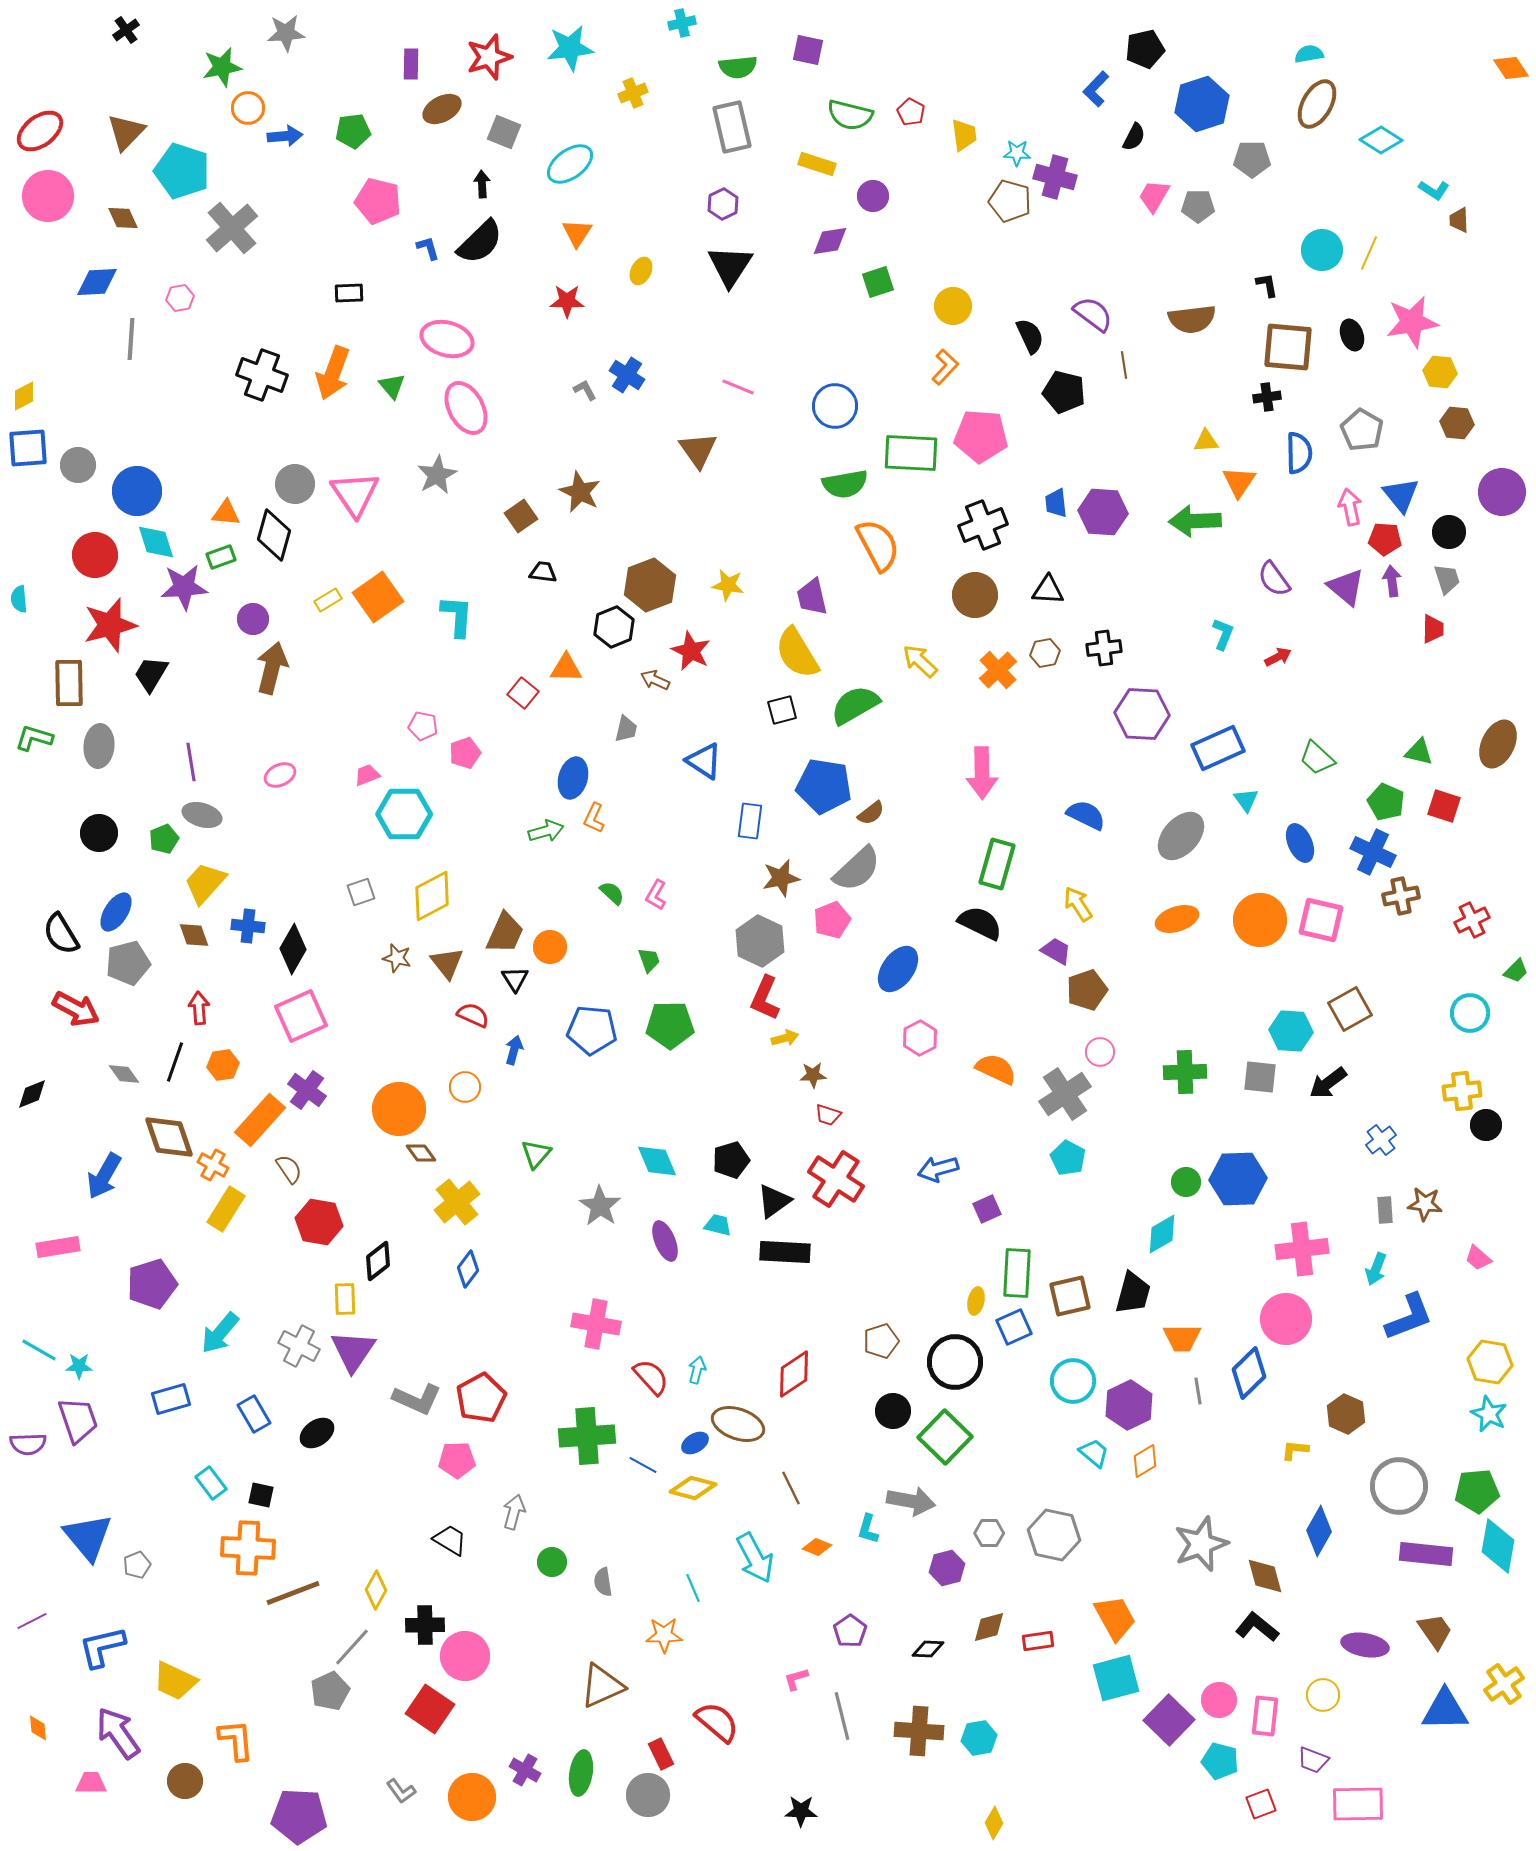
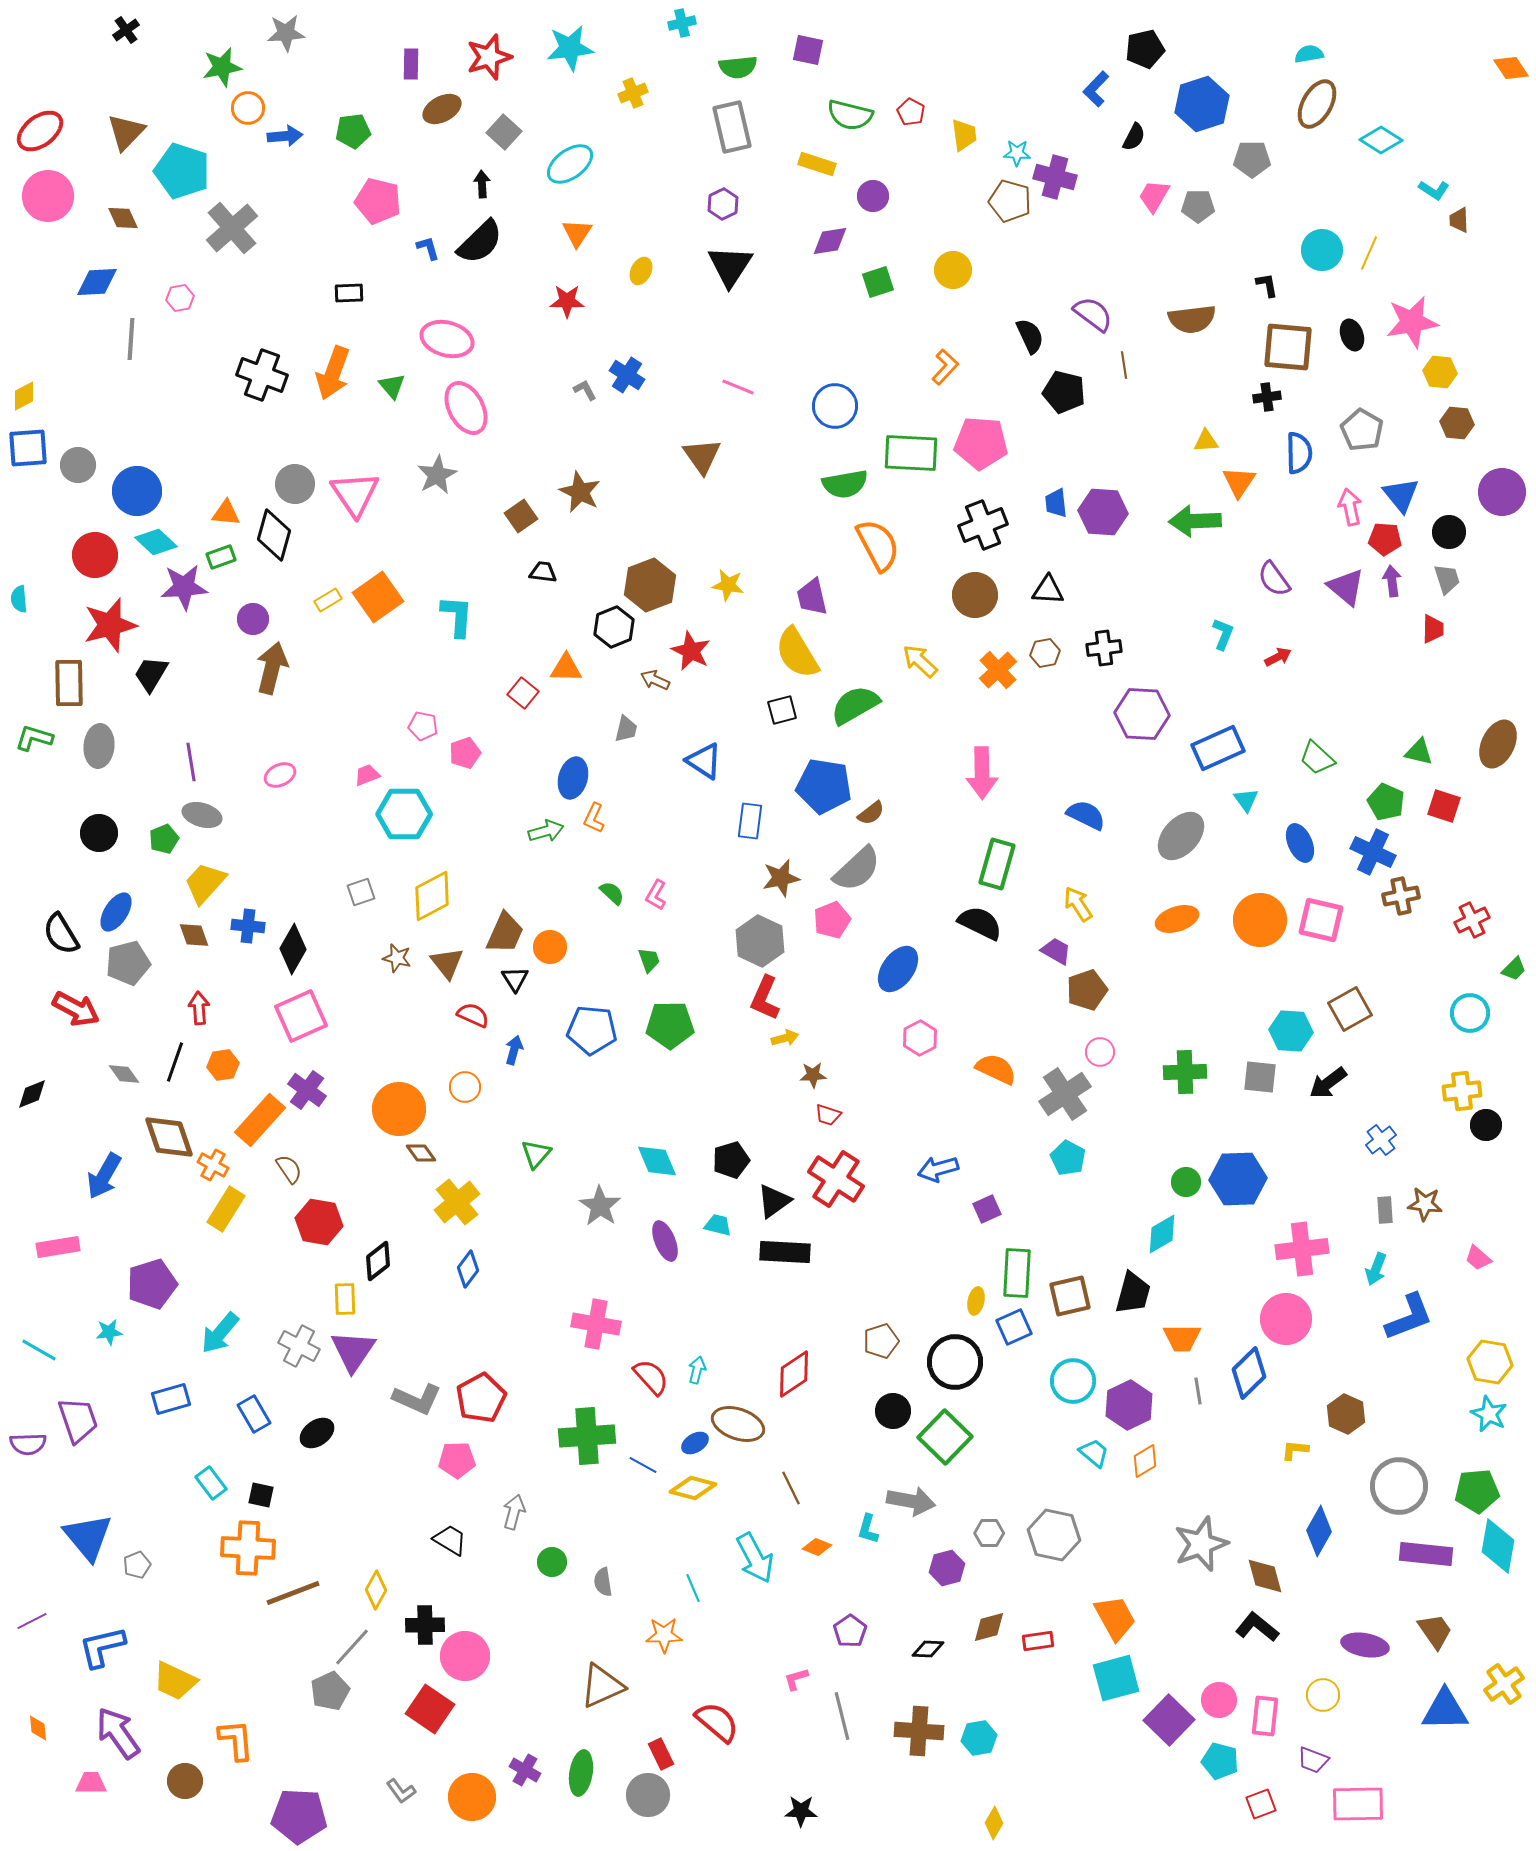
gray square at (504, 132): rotated 20 degrees clockwise
yellow circle at (953, 306): moved 36 px up
pink pentagon at (981, 436): moved 7 px down
brown triangle at (698, 450): moved 4 px right, 6 px down
cyan diamond at (156, 542): rotated 30 degrees counterclockwise
green trapezoid at (1516, 971): moved 2 px left, 2 px up
cyan star at (79, 1366): moved 30 px right, 34 px up; rotated 8 degrees counterclockwise
